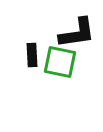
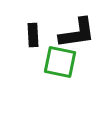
black rectangle: moved 1 px right, 20 px up
